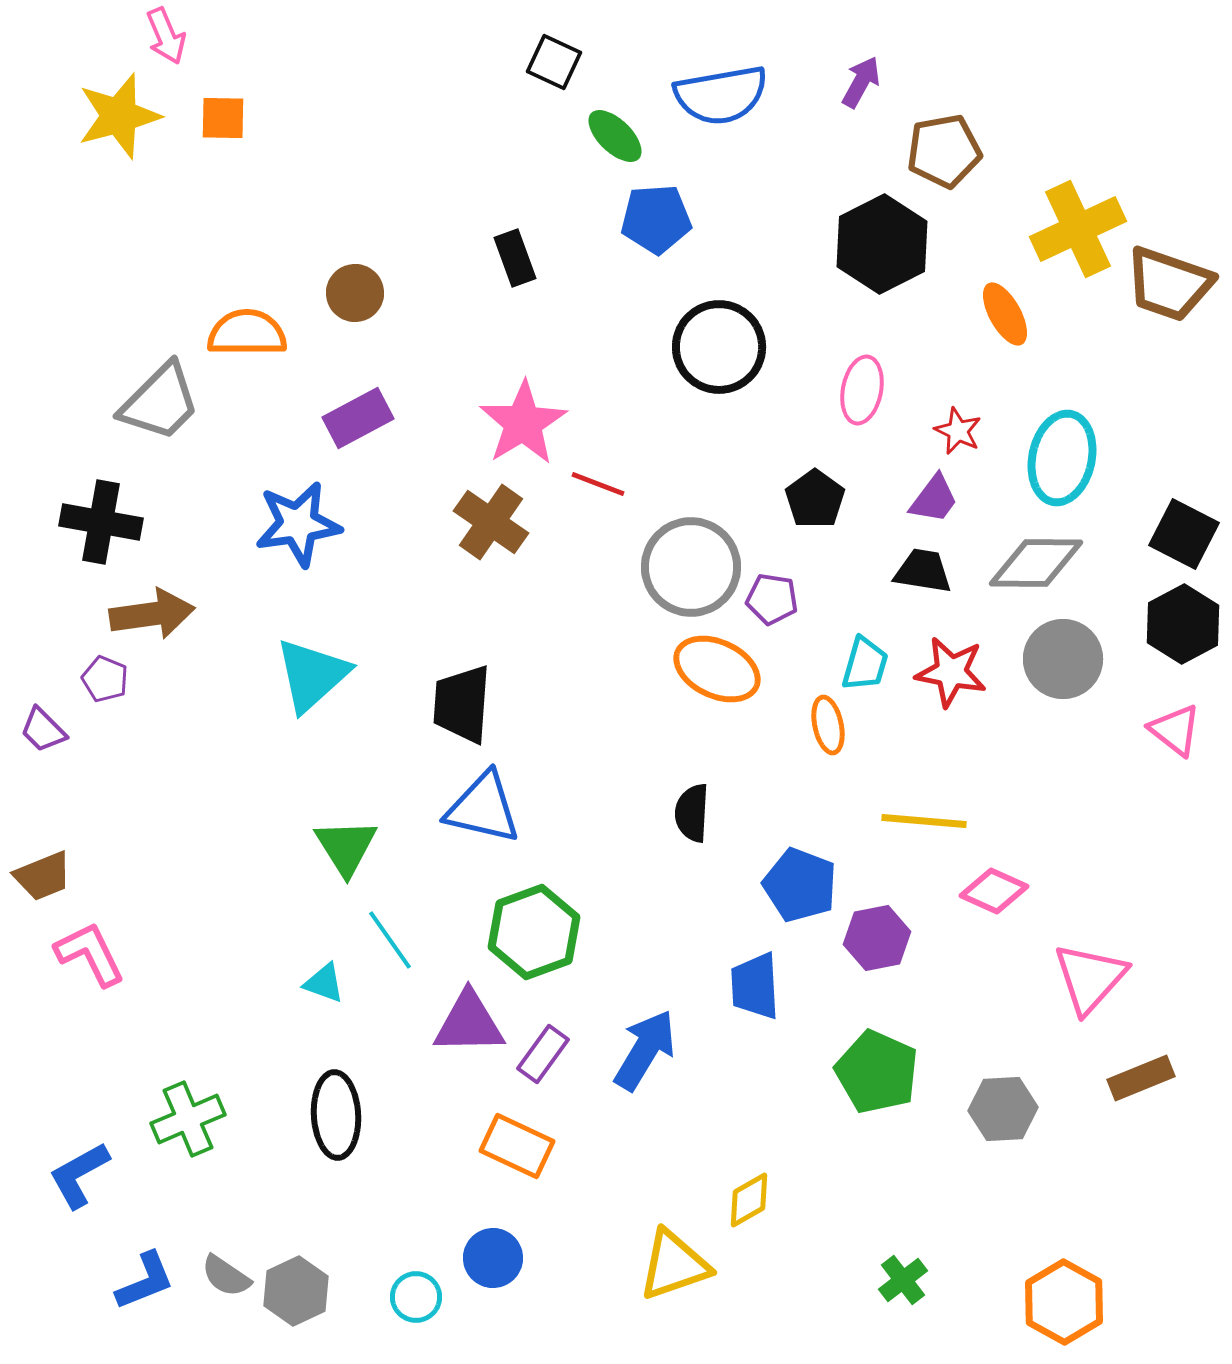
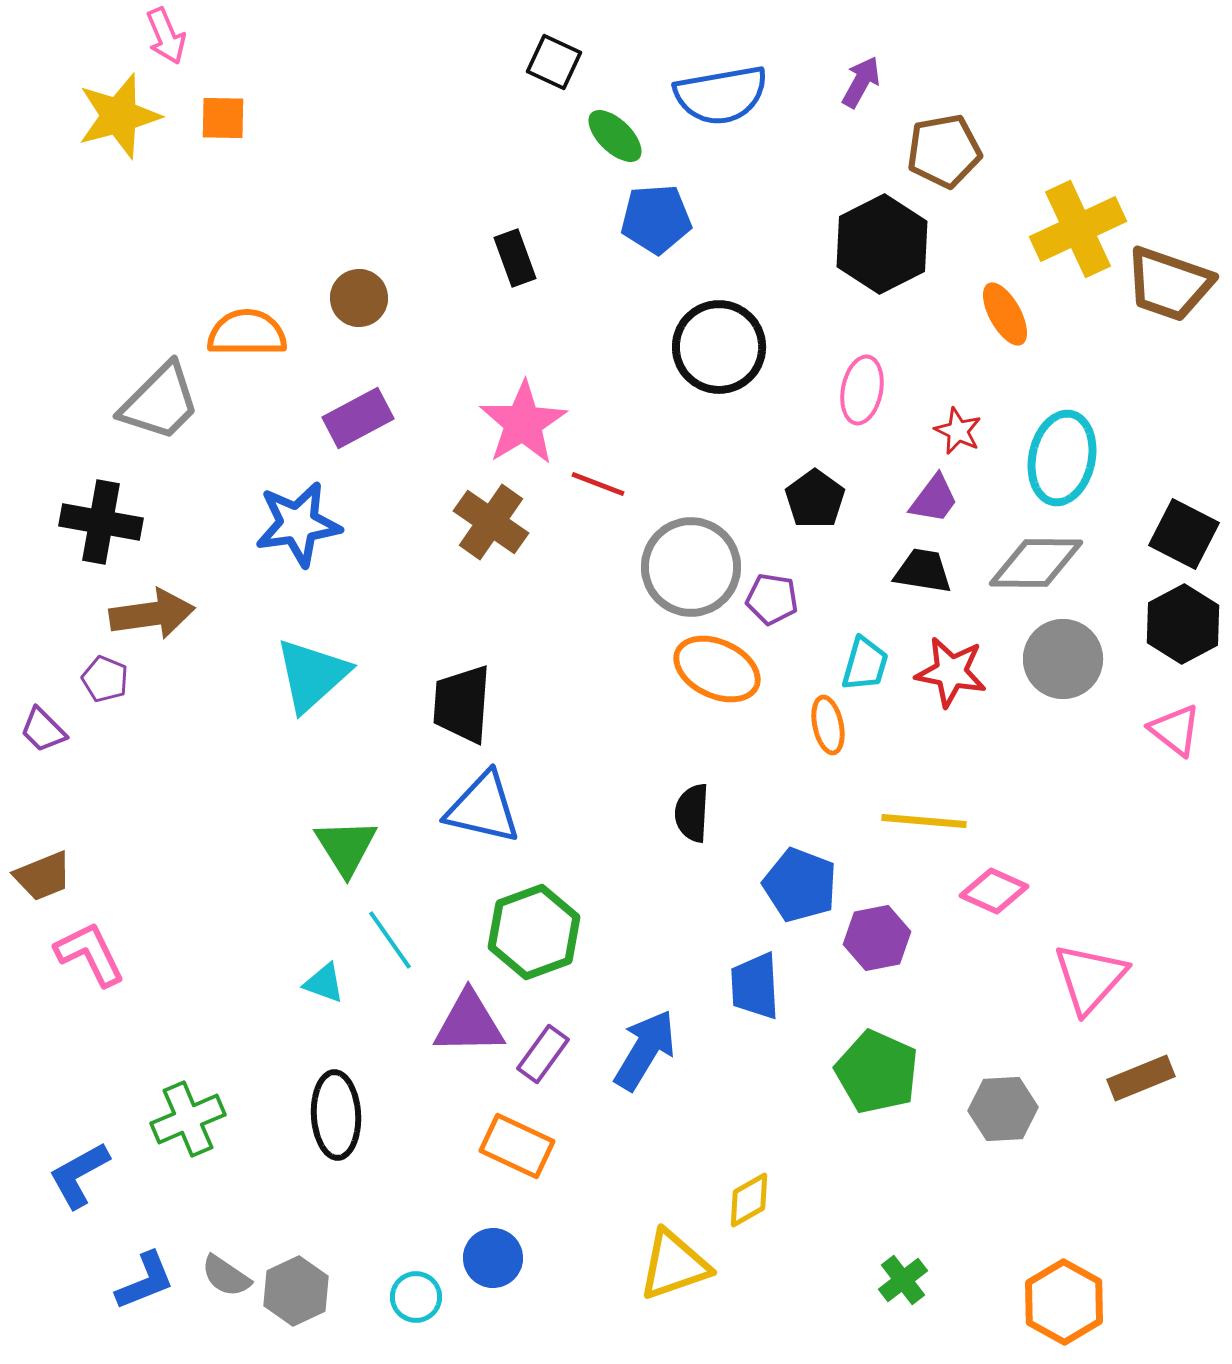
brown circle at (355, 293): moved 4 px right, 5 px down
